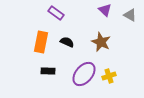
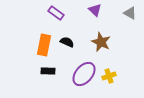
purple triangle: moved 10 px left
gray triangle: moved 2 px up
orange rectangle: moved 3 px right, 3 px down
